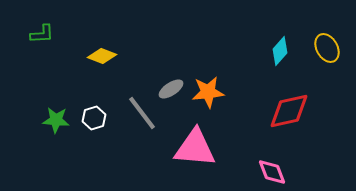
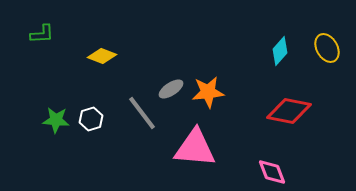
red diamond: rotated 24 degrees clockwise
white hexagon: moved 3 px left, 1 px down
